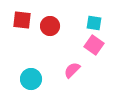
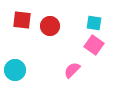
cyan circle: moved 16 px left, 9 px up
